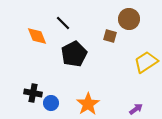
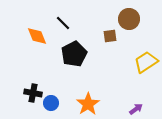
brown square: rotated 24 degrees counterclockwise
